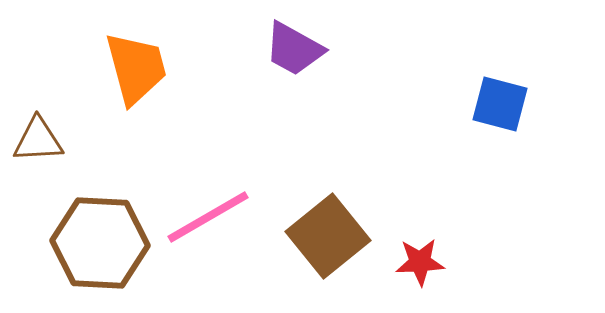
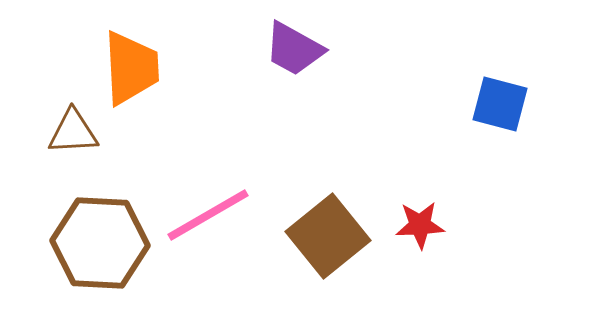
orange trapezoid: moved 5 px left; rotated 12 degrees clockwise
brown triangle: moved 35 px right, 8 px up
pink line: moved 2 px up
red star: moved 37 px up
